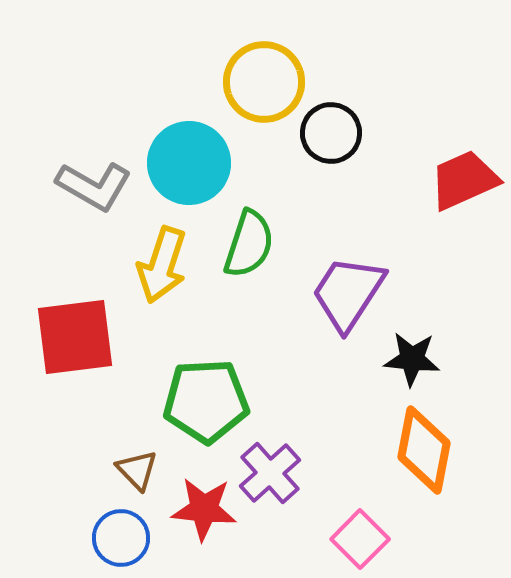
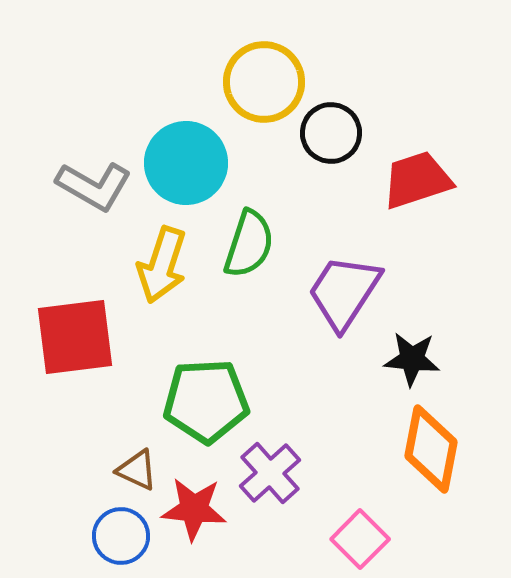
cyan circle: moved 3 px left
red trapezoid: moved 47 px left; rotated 6 degrees clockwise
purple trapezoid: moved 4 px left, 1 px up
orange diamond: moved 7 px right, 1 px up
brown triangle: rotated 21 degrees counterclockwise
red star: moved 10 px left
blue circle: moved 2 px up
